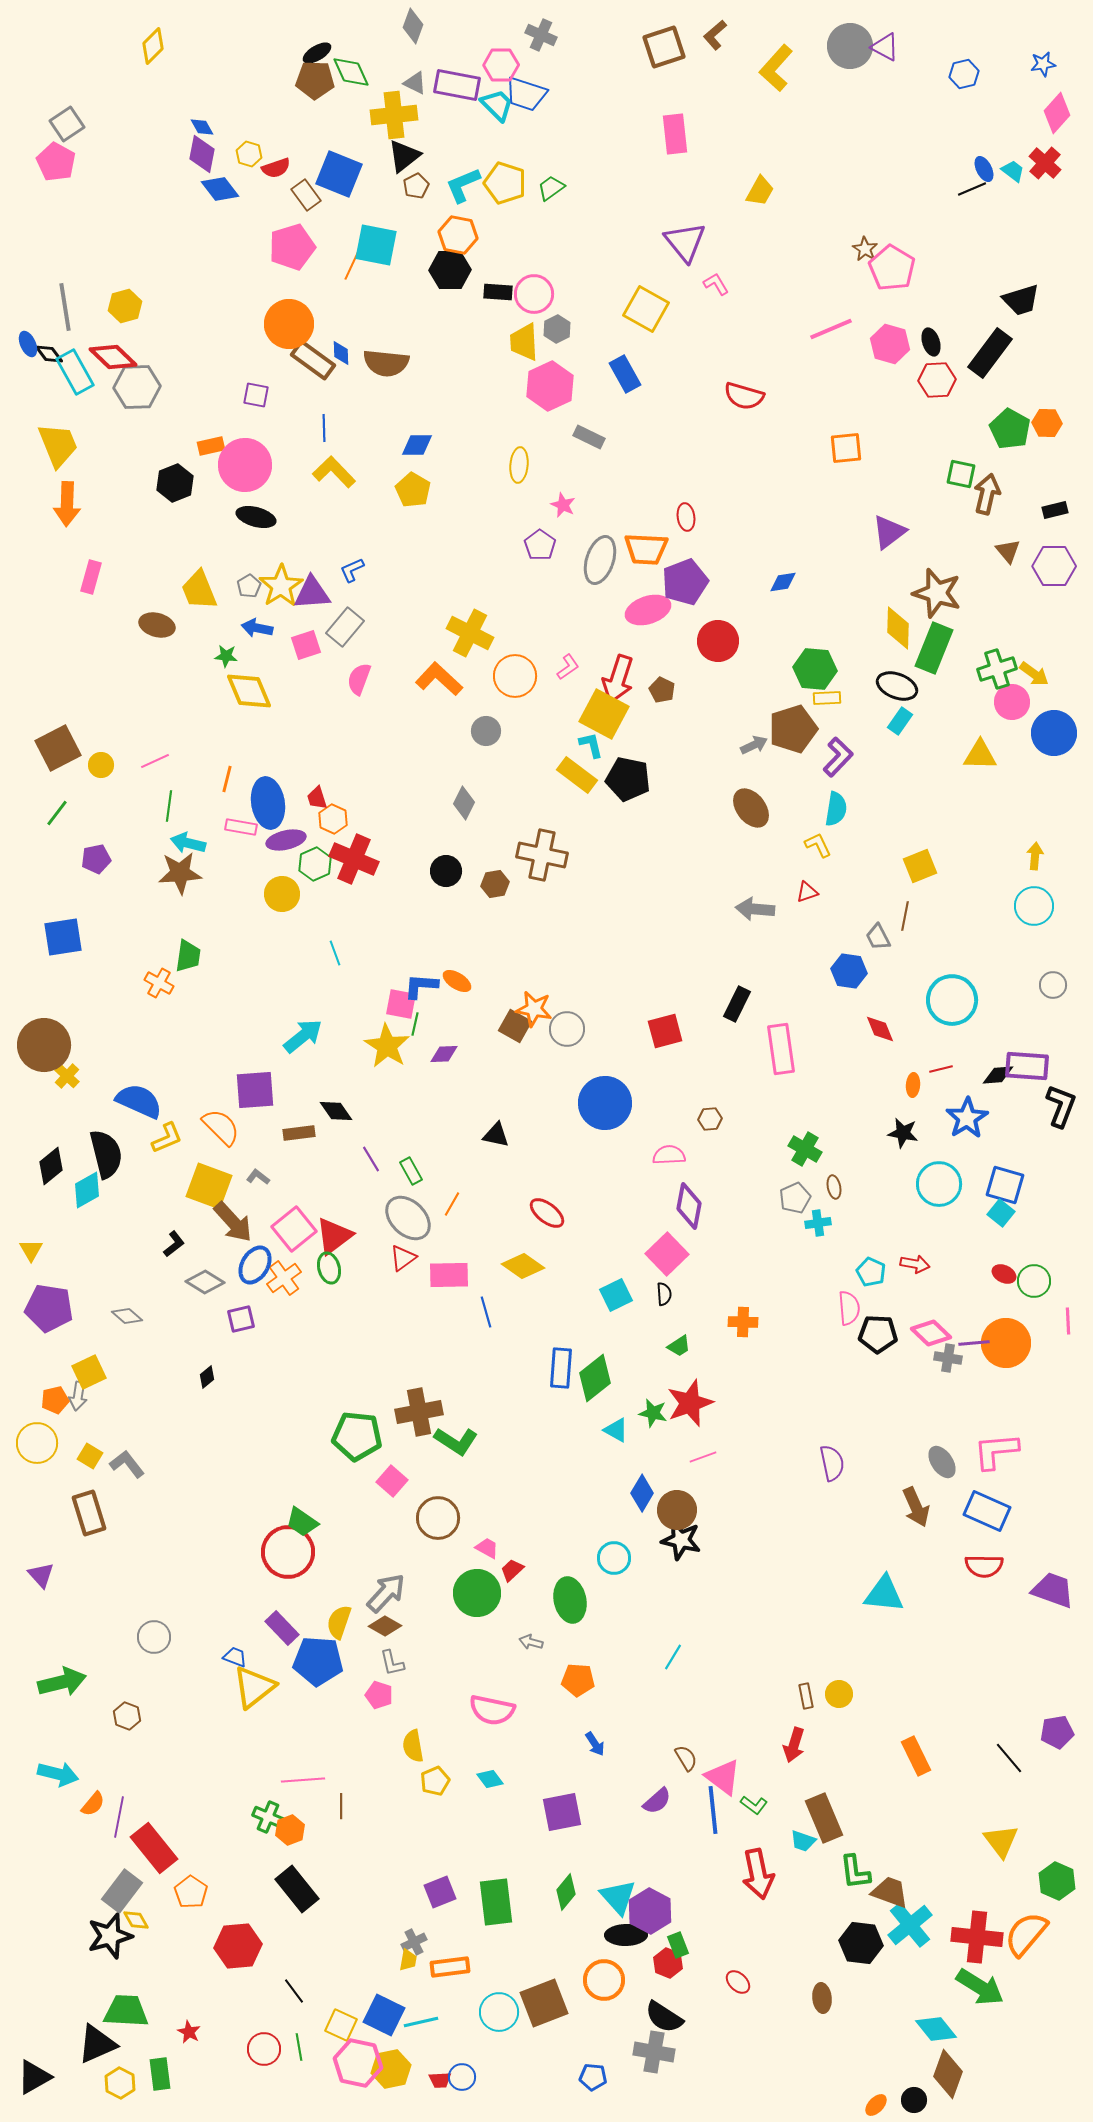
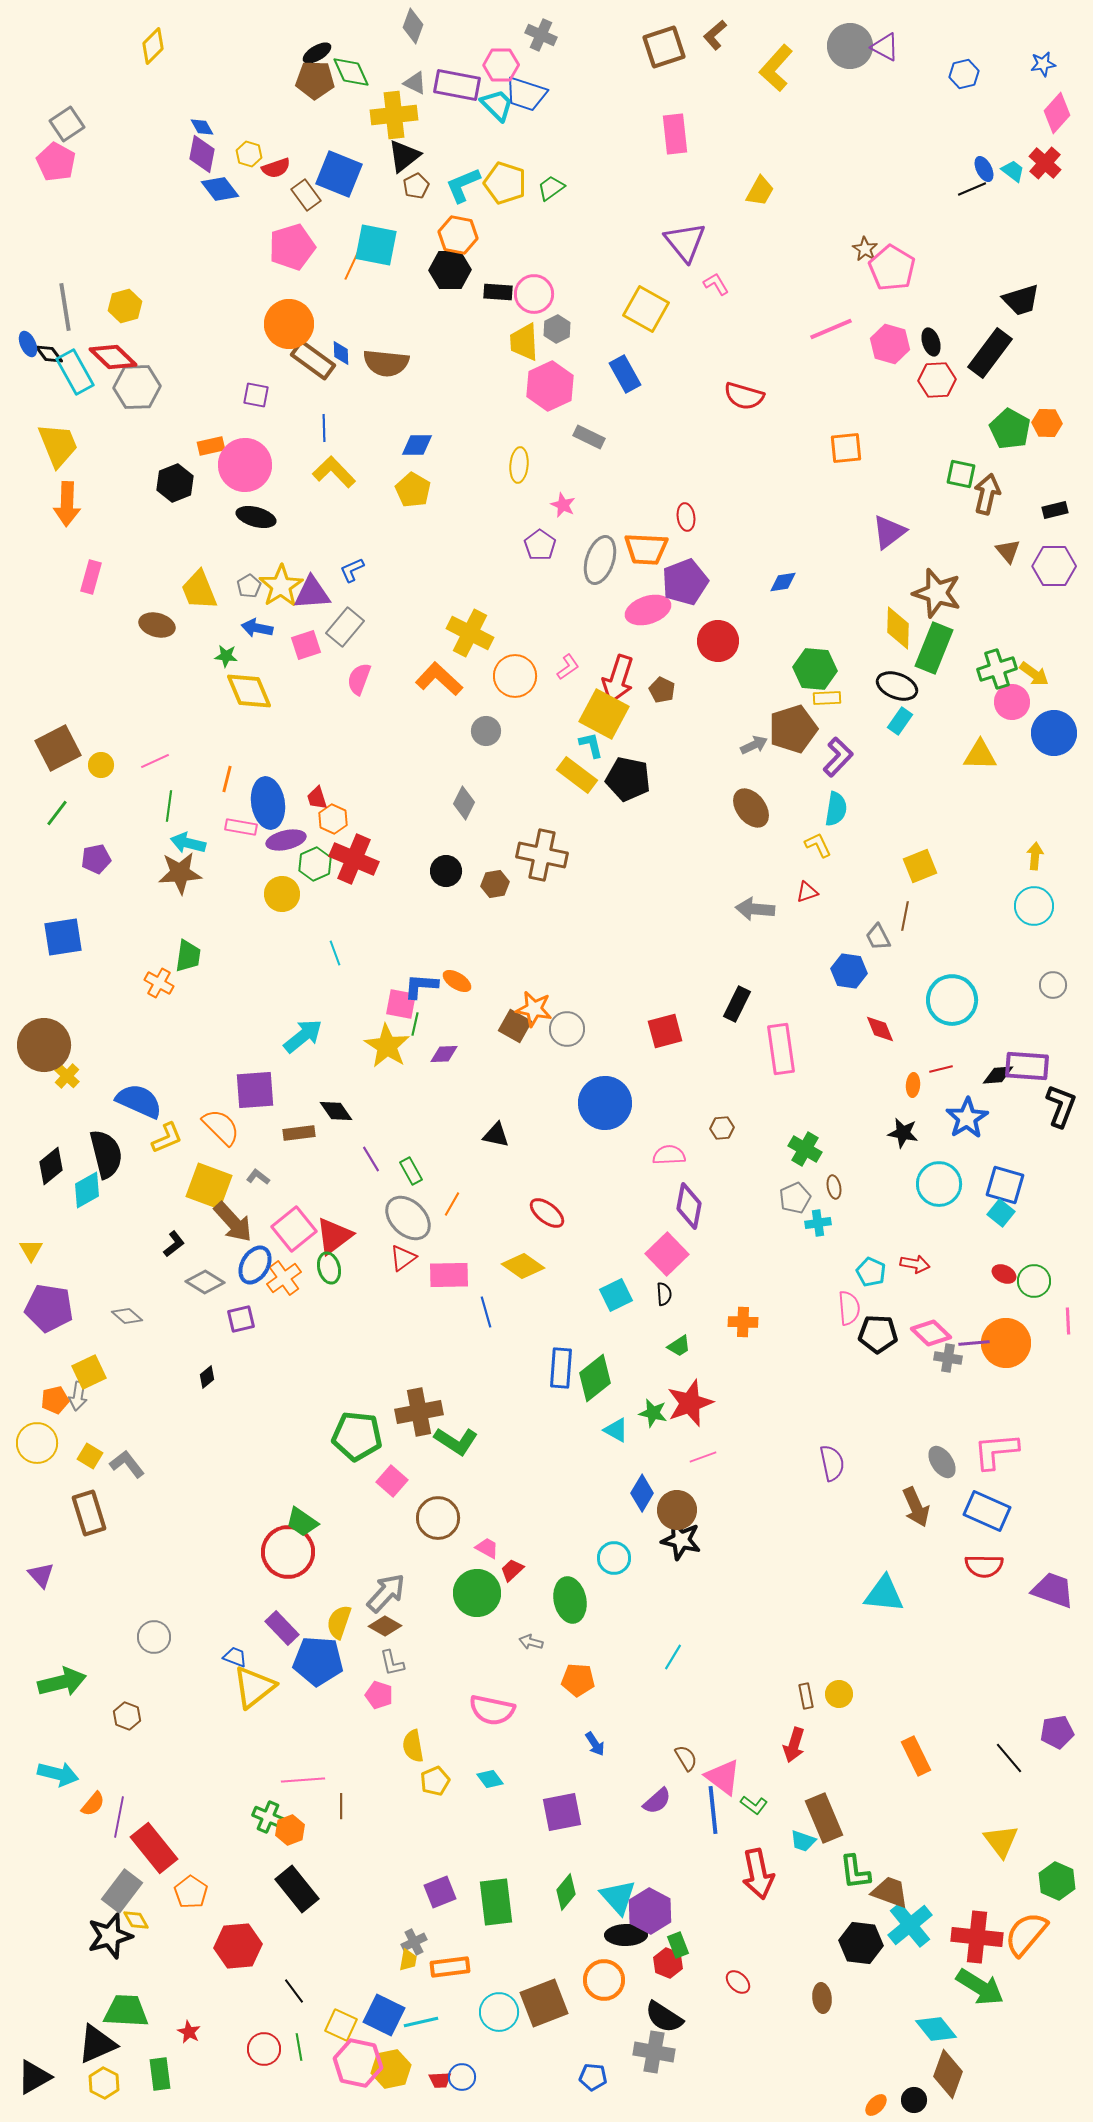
brown hexagon at (710, 1119): moved 12 px right, 9 px down
yellow hexagon at (120, 2083): moved 16 px left
